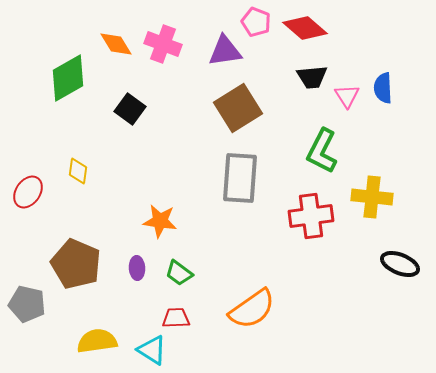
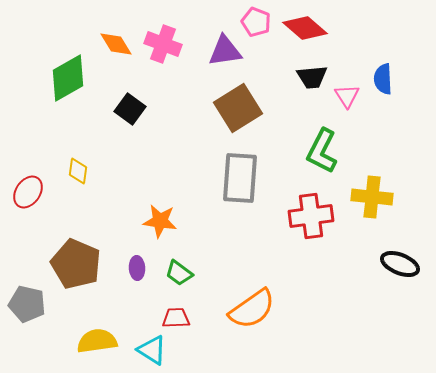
blue semicircle: moved 9 px up
